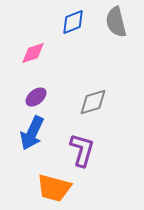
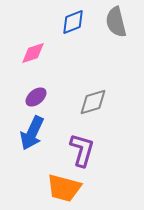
orange trapezoid: moved 10 px right
